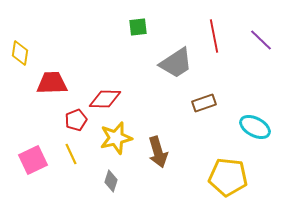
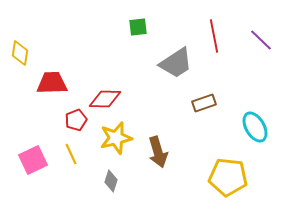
cyan ellipse: rotated 32 degrees clockwise
